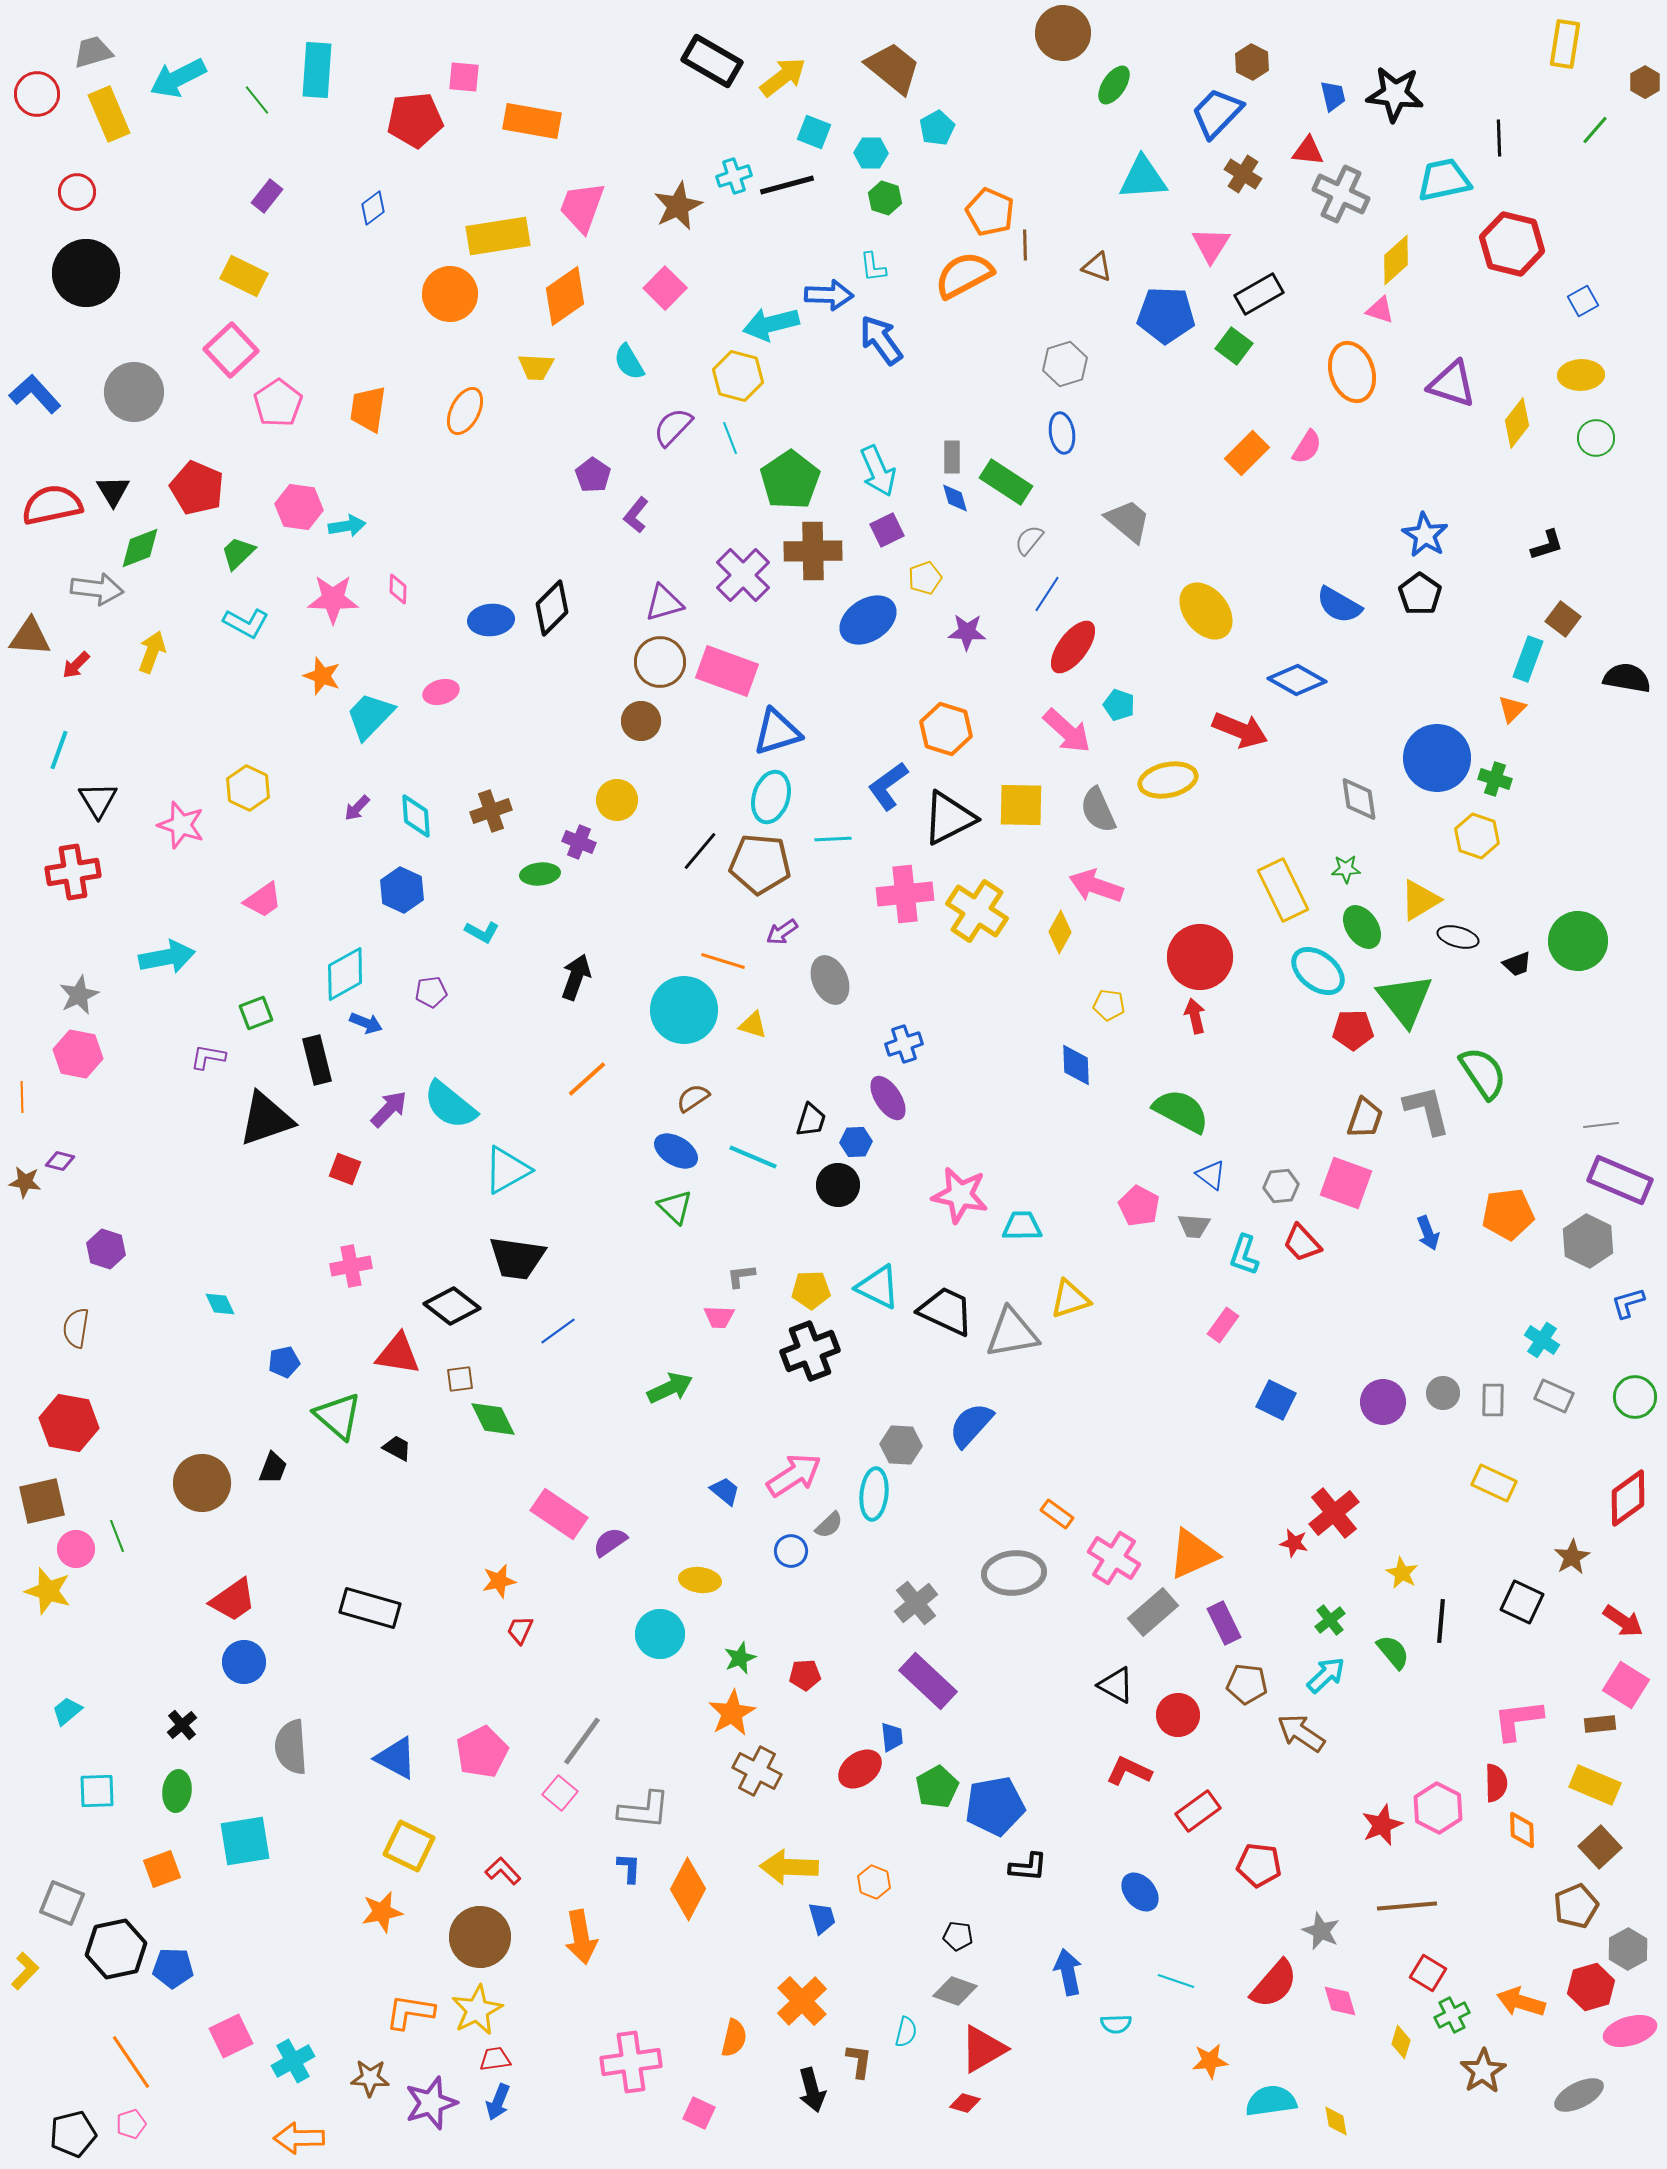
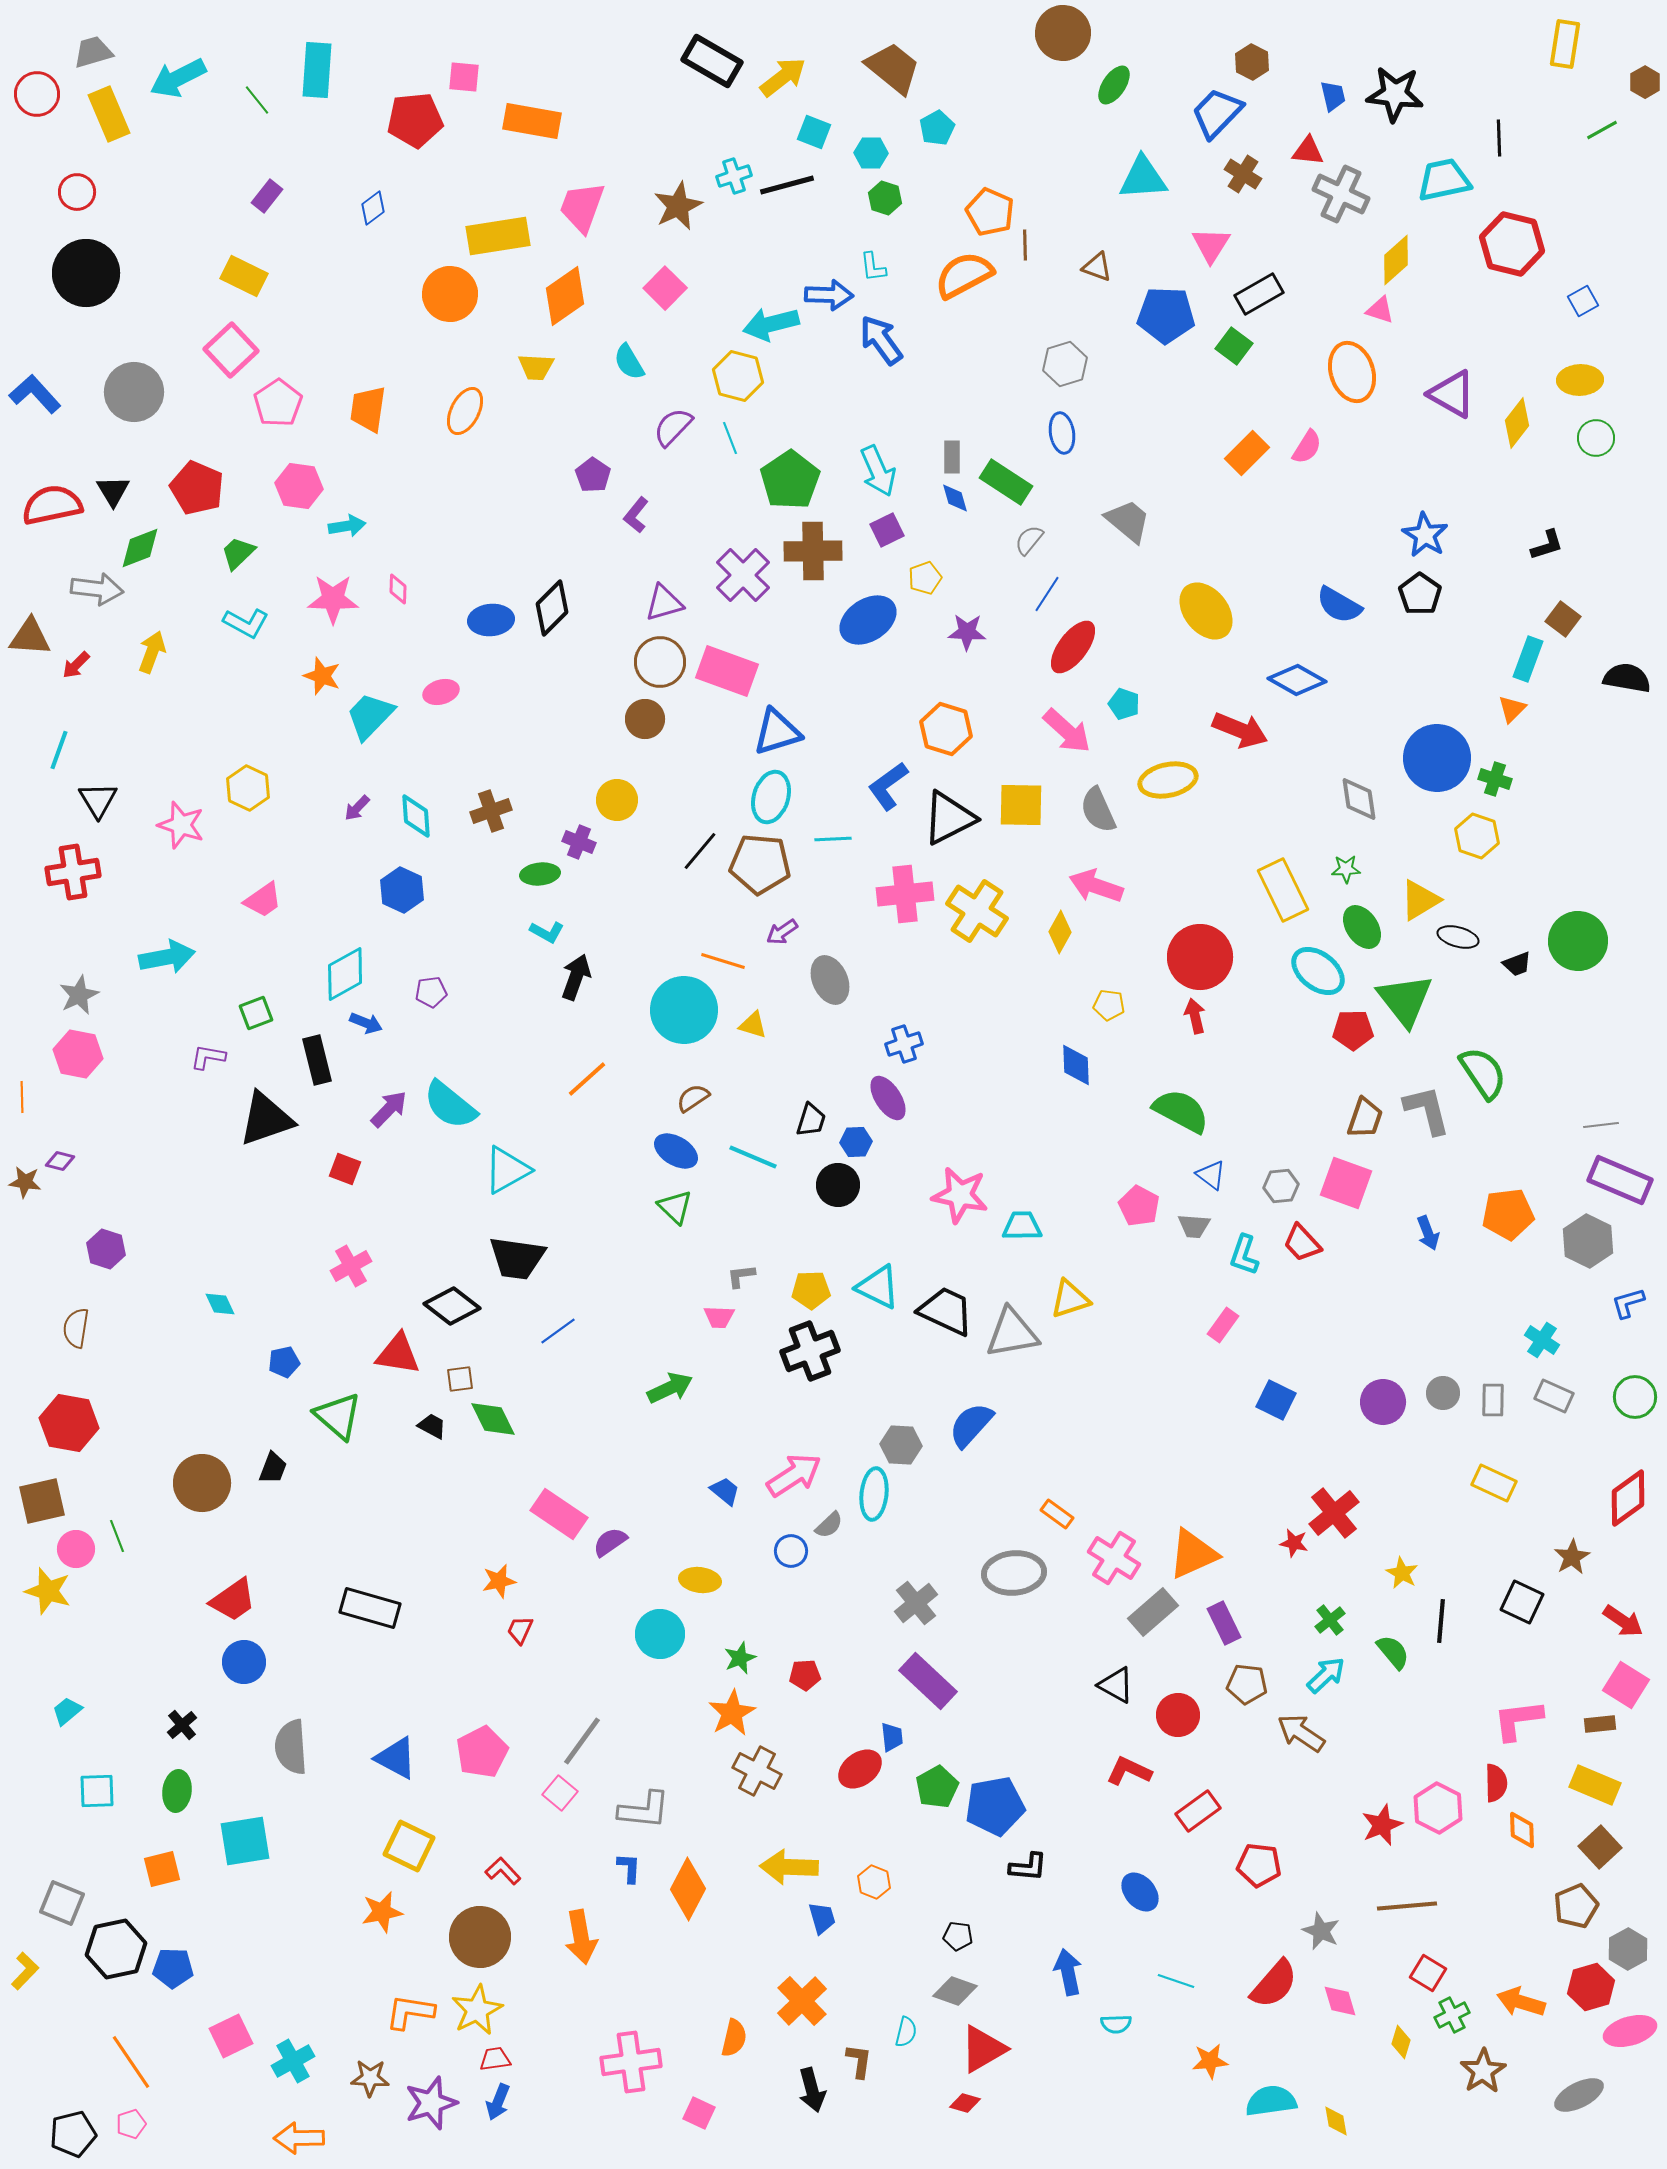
green line at (1595, 130): moved 7 px right; rotated 20 degrees clockwise
yellow ellipse at (1581, 375): moved 1 px left, 5 px down
purple triangle at (1452, 384): moved 10 px down; rotated 12 degrees clockwise
pink hexagon at (299, 507): moved 21 px up
cyan pentagon at (1119, 705): moved 5 px right, 1 px up
brown circle at (641, 721): moved 4 px right, 2 px up
cyan L-shape at (482, 932): moved 65 px right
pink cross at (351, 1266): rotated 18 degrees counterclockwise
black trapezoid at (397, 1448): moved 35 px right, 22 px up
orange square at (162, 1869): rotated 6 degrees clockwise
